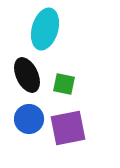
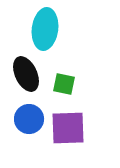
cyan ellipse: rotated 9 degrees counterclockwise
black ellipse: moved 1 px left, 1 px up
purple square: rotated 9 degrees clockwise
